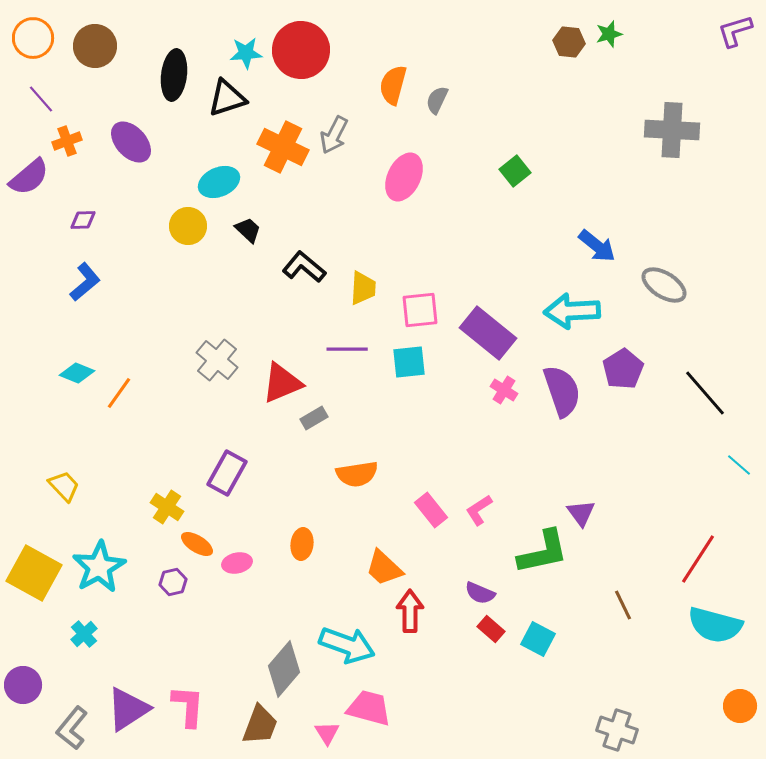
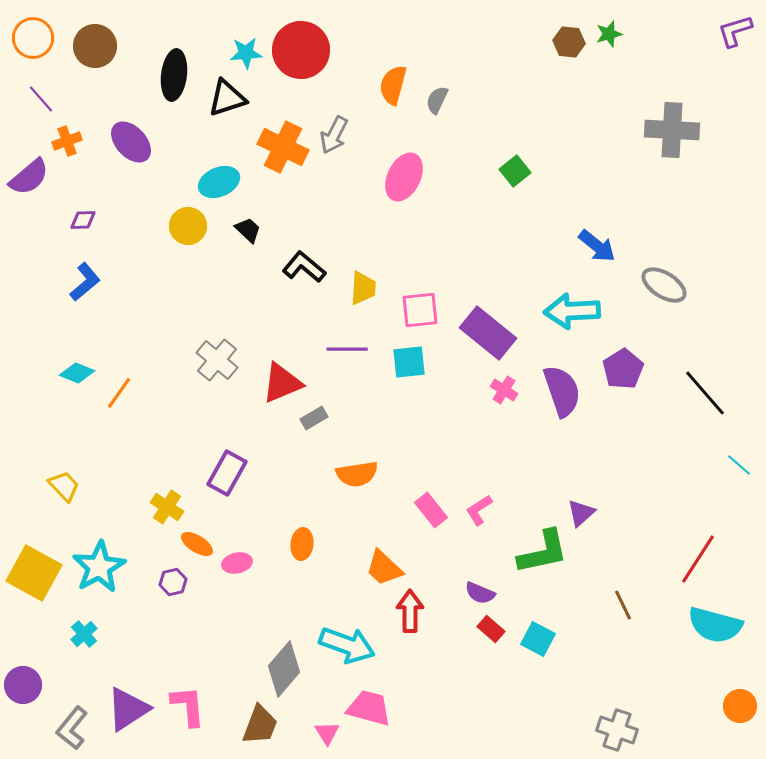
purple triangle at (581, 513): rotated 24 degrees clockwise
pink L-shape at (188, 706): rotated 9 degrees counterclockwise
